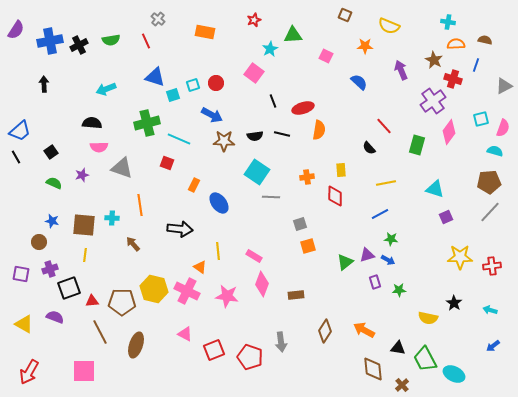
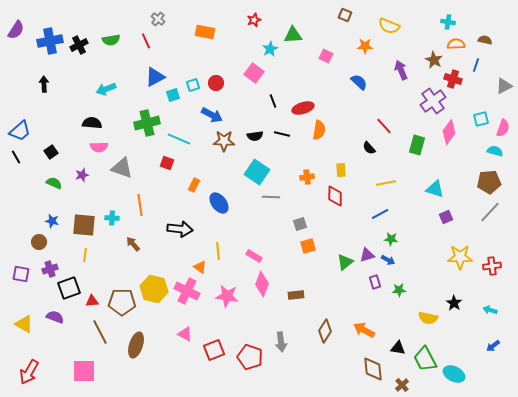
blue triangle at (155, 77): rotated 45 degrees counterclockwise
